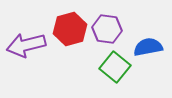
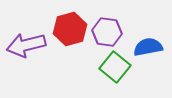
purple hexagon: moved 3 px down
